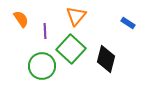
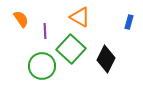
orange triangle: moved 4 px right, 1 px down; rotated 40 degrees counterclockwise
blue rectangle: moved 1 px right, 1 px up; rotated 72 degrees clockwise
black diamond: rotated 12 degrees clockwise
